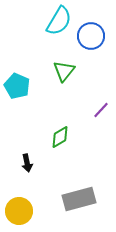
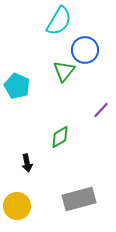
blue circle: moved 6 px left, 14 px down
yellow circle: moved 2 px left, 5 px up
